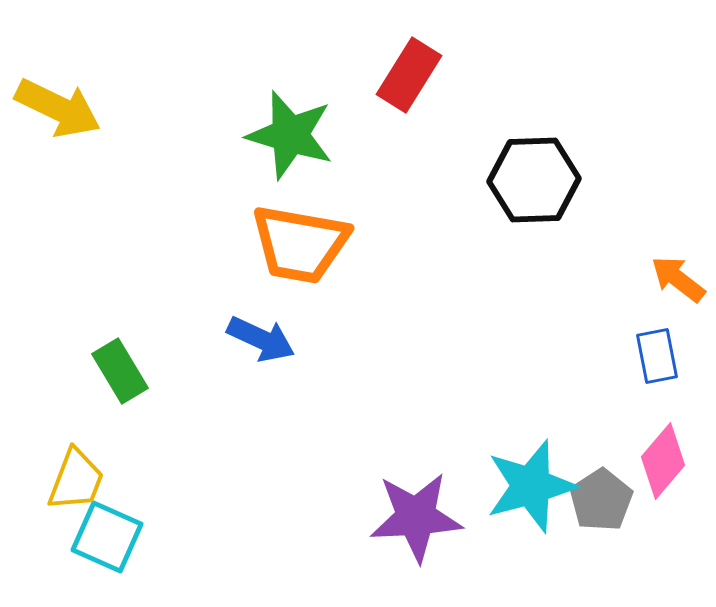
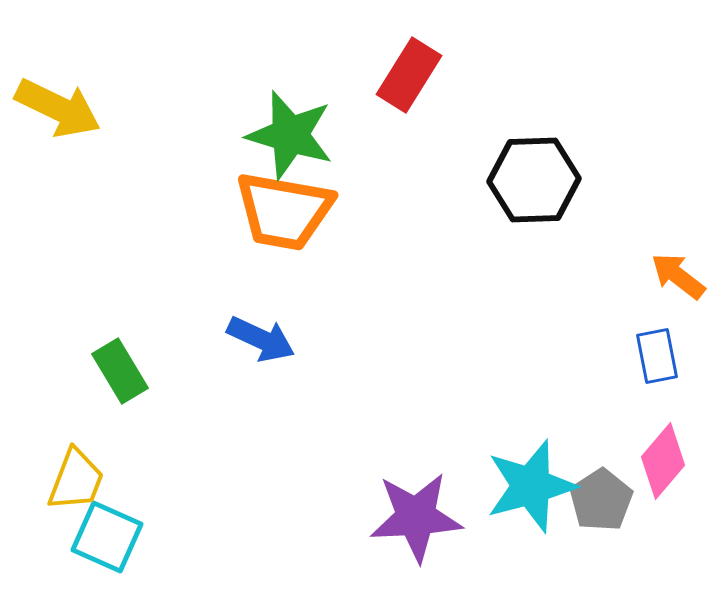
orange trapezoid: moved 16 px left, 33 px up
orange arrow: moved 3 px up
